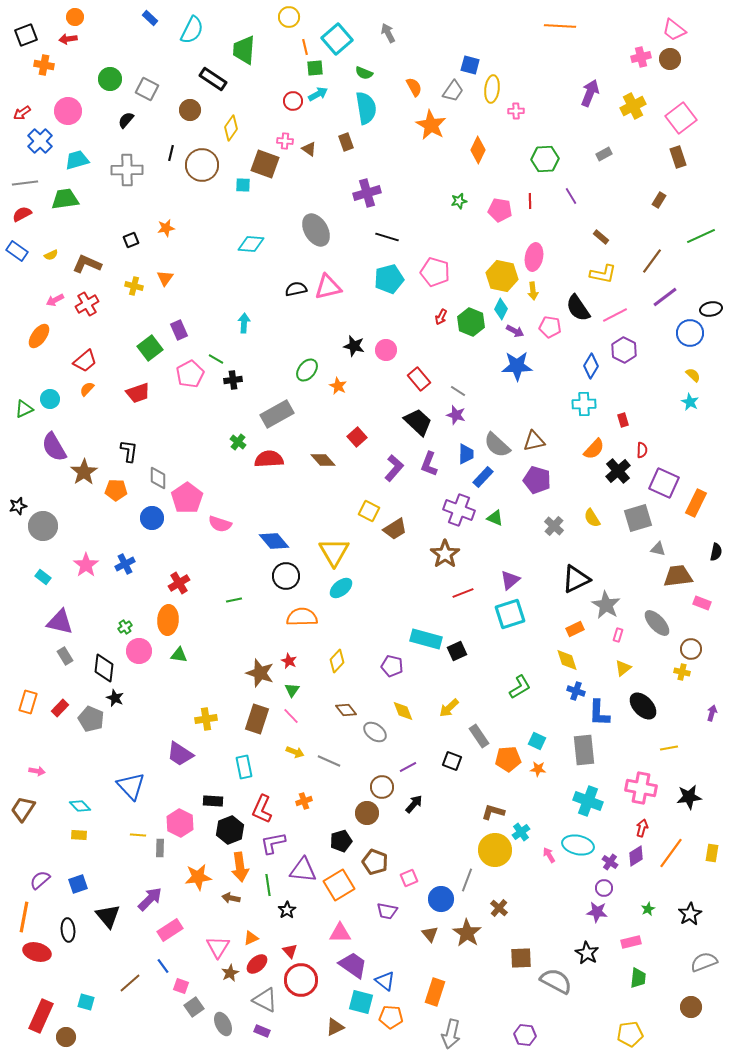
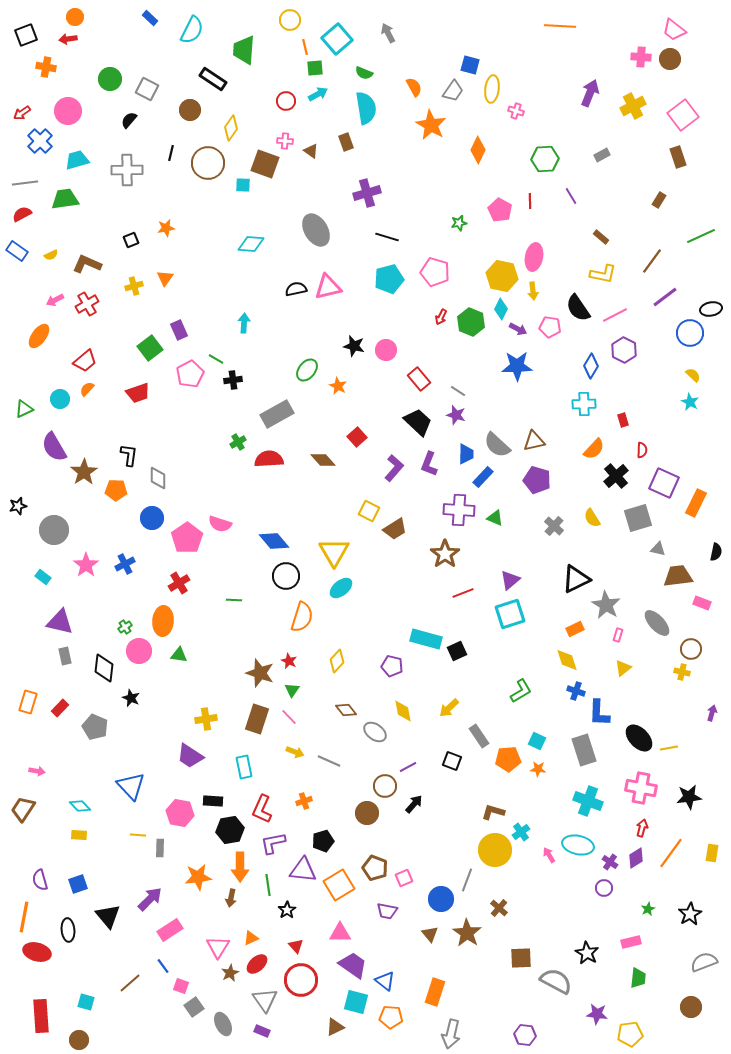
yellow circle at (289, 17): moved 1 px right, 3 px down
pink cross at (641, 57): rotated 18 degrees clockwise
orange cross at (44, 65): moved 2 px right, 2 px down
red circle at (293, 101): moved 7 px left
pink cross at (516, 111): rotated 21 degrees clockwise
pink square at (681, 118): moved 2 px right, 3 px up
black semicircle at (126, 120): moved 3 px right
brown triangle at (309, 149): moved 2 px right, 2 px down
gray rectangle at (604, 154): moved 2 px left, 1 px down
brown circle at (202, 165): moved 6 px right, 2 px up
green star at (459, 201): moved 22 px down
pink pentagon at (500, 210): rotated 20 degrees clockwise
yellow cross at (134, 286): rotated 30 degrees counterclockwise
purple arrow at (515, 331): moved 3 px right, 2 px up
cyan circle at (50, 399): moved 10 px right
green cross at (238, 442): rotated 21 degrees clockwise
black L-shape at (129, 451): moved 4 px down
black cross at (618, 471): moved 2 px left, 5 px down
pink pentagon at (187, 498): moved 40 px down
purple cross at (459, 510): rotated 16 degrees counterclockwise
gray circle at (43, 526): moved 11 px right, 4 px down
green line at (234, 600): rotated 14 degrees clockwise
orange semicircle at (302, 617): rotated 108 degrees clockwise
orange ellipse at (168, 620): moved 5 px left, 1 px down
gray rectangle at (65, 656): rotated 18 degrees clockwise
green L-shape at (520, 687): moved 1 px right, 4 px down
black star at (115, 698): moved 16 px right
black ellipse at (643, 706): moved 4 px left, 32 px down
yellow diamond at (403, 711): rotated 10 degrees clockwise
pink line at (291, 716): moved 2 px left, 1 px down
gray pentagon at (91, 719): moved 4 px right, 8 px down
gray rectangle at (584, 750): rotated 12 degrees counterclockwise
purple trapezoid at (180, 754): moved 10 px right, 2 px down
brown circle at (382, 787): moved 3 px right, 1 px up
pink hexagon at (180, 823): moved 10 px up; rotated 16 degrees counterclockwise
black hexagon at (230, 830): rotated 12 degrees clockwise
black pentagon at (341, 841): moved 18 px left
purple diamond at (636, 856): moved 2 px down
brown pentagon at (375, 862): moved 6 px down
orange arrow at (240, 867): rotated 8 degrees clockwise
pink square at (409, 878): moved 5 px left
purple semicircle at (40, 880): rotated 65 degrees counterclockwise
brown arrow at (231, 898): rotated 90 degrees counterclockwise
purple star at (597, 912): moved 102 px down
red triangle at (290, 951): moved 6 px right, 5 px up
gray triangle at (265, 1000): rotated 28 degrees clockwise
cyan square at (361, 1002): moved 5 px left
red rectangle at (41, 1016): rotated 28 degrees counterclockwise
brown circle at (66, 1037): moved 13 px right, 3 px down
